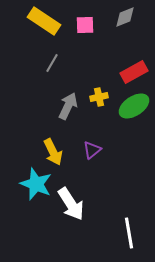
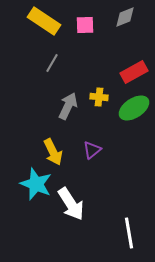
yellow cross: rotated 18 degrees clockwise
green ellipse: moved 2 px down
